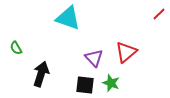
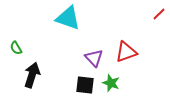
red triangle: rotated 20 degrees clockwise
black arrow: moved 9 px left, 1 px down
